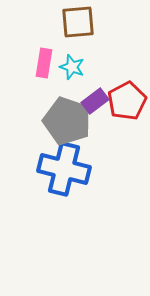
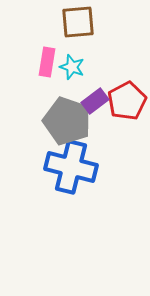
pink rectangle: moved 3 px right, 1 px up
blue cross: moved 7 px right, 2 px up
